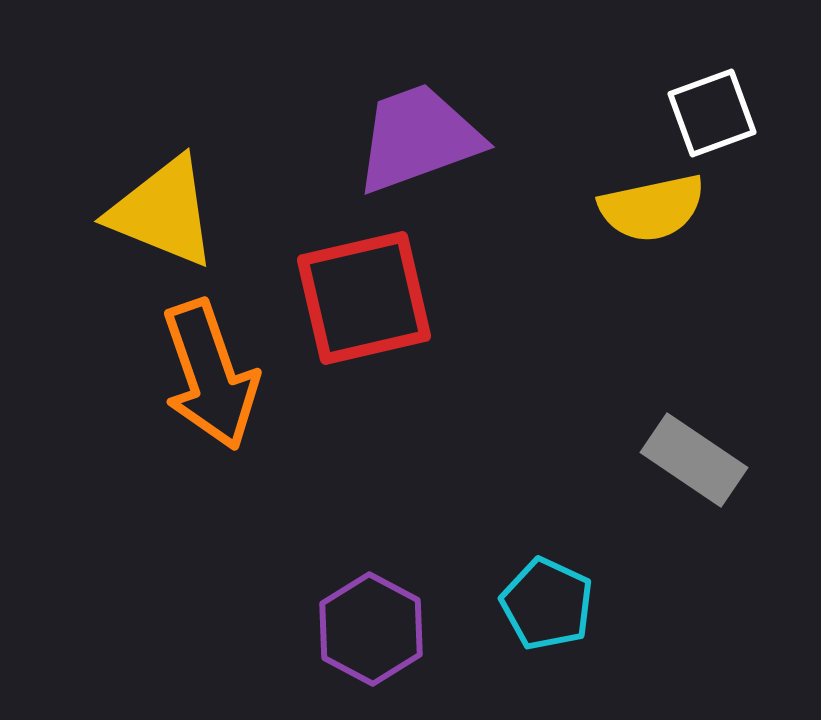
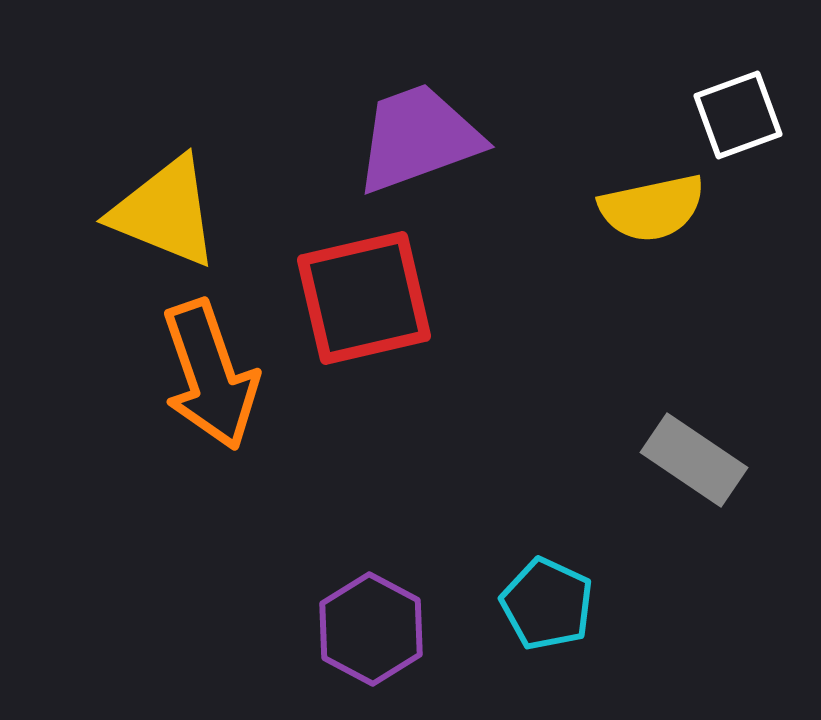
white square: moved 26 px right, 2 px down
yellow triangle: moved 2 px right
